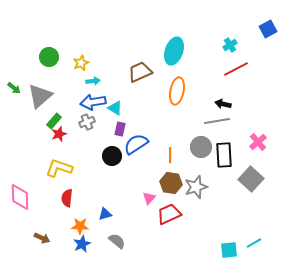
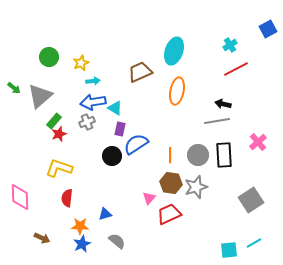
gray circle: moved 3 px left, 8 px down
gray square: moved 21 px down; rotated 15 degrees clockwise
